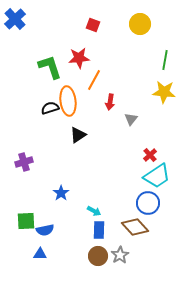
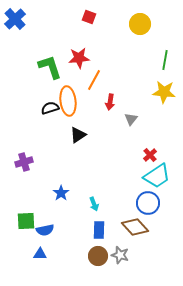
red square: moved 4 px left, 8 px up
cyan arrow: moved 7 px up; rotated 40 degrees clockwise
gray star: rotated 24 degrees counterclockwise
